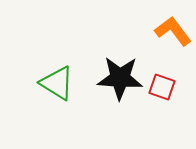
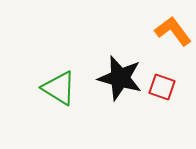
black star: rotated 12 degrees clockwise
green triangle: moved 2 px right, 5 px down
